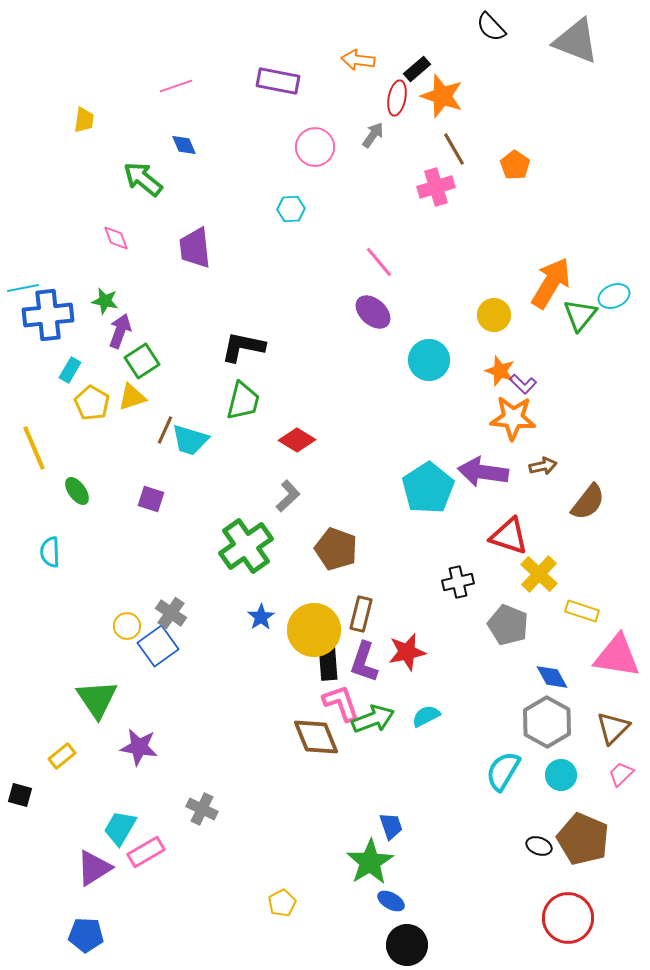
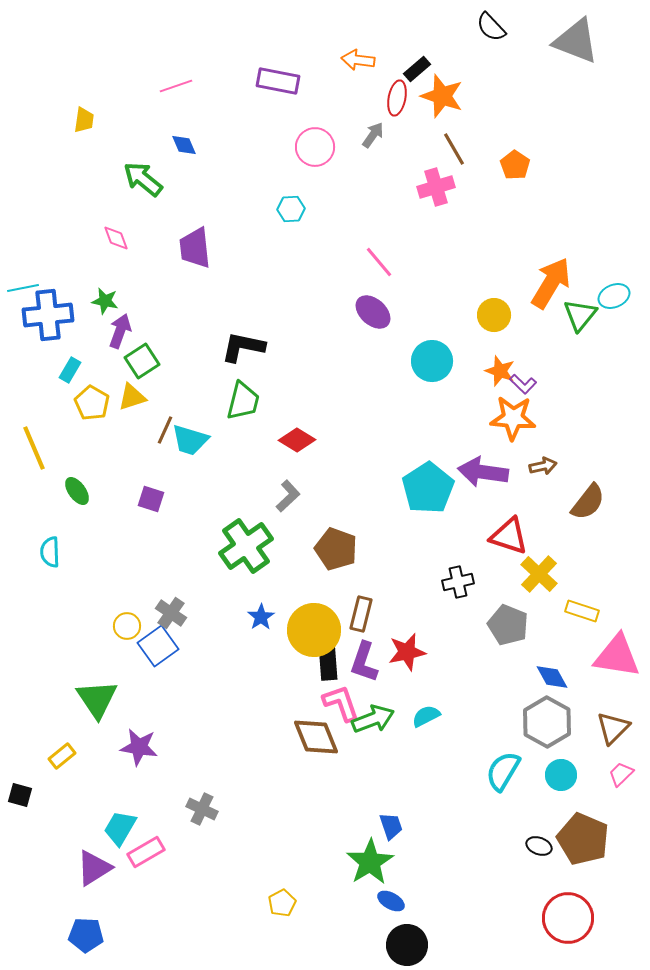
cyan circle at (429, 360): moved 3 px right, 1 px down
